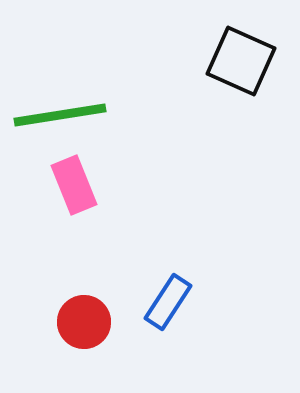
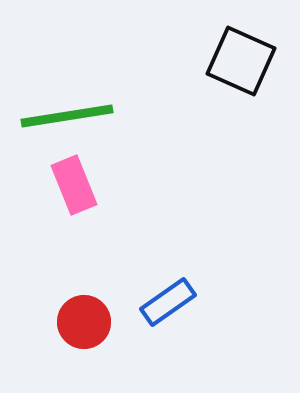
green line: moved 7 px right, 1 px down
blue rectangle: rotated 22 degrees clockwise
